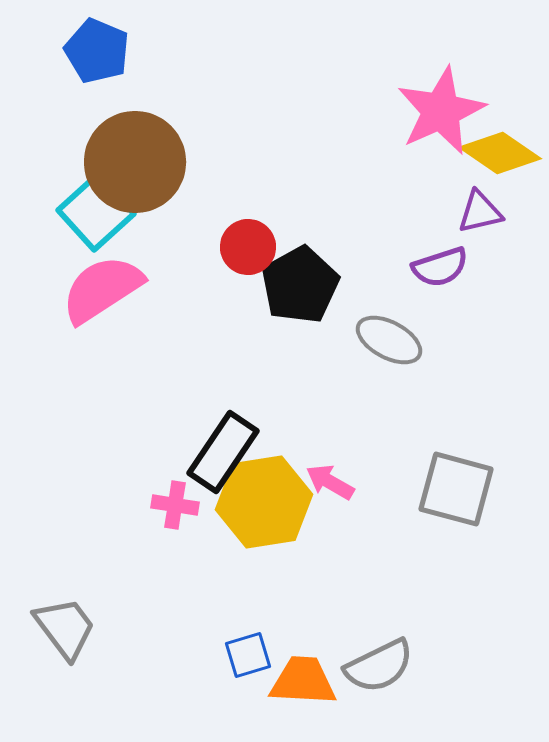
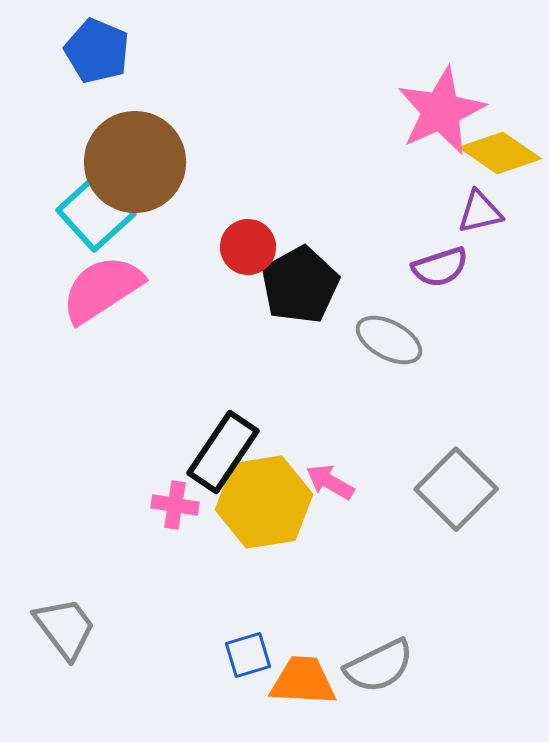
gray square: rotated 30 degrees clockwise
